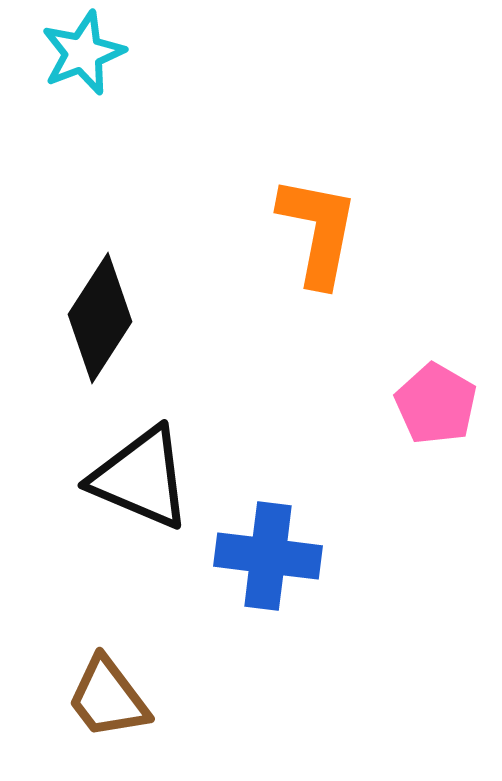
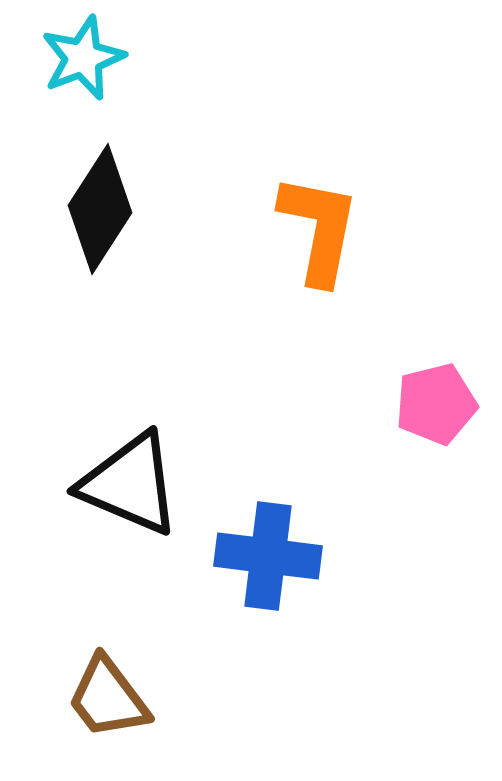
cyan star: moved 5 px down
orange L-shape: moved 1 px right, 2 px up
black diamond: moved 109 px up
pink pentagon: rotated 28 degrees clockwise
black triangle: moved 11 px left, 6 px down
